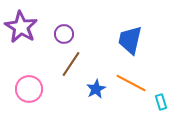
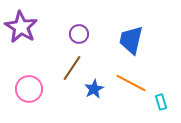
purple circle: moved 15 px right
blue trapezoid: moved 1 px right
brown line: moved 1 px right, 4 px down
blue star: moved 2 px left
